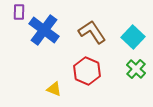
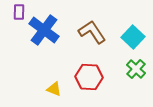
red hexagon: moved 2 px right, 6 px down; rotated 20 degrees counterclockwise
